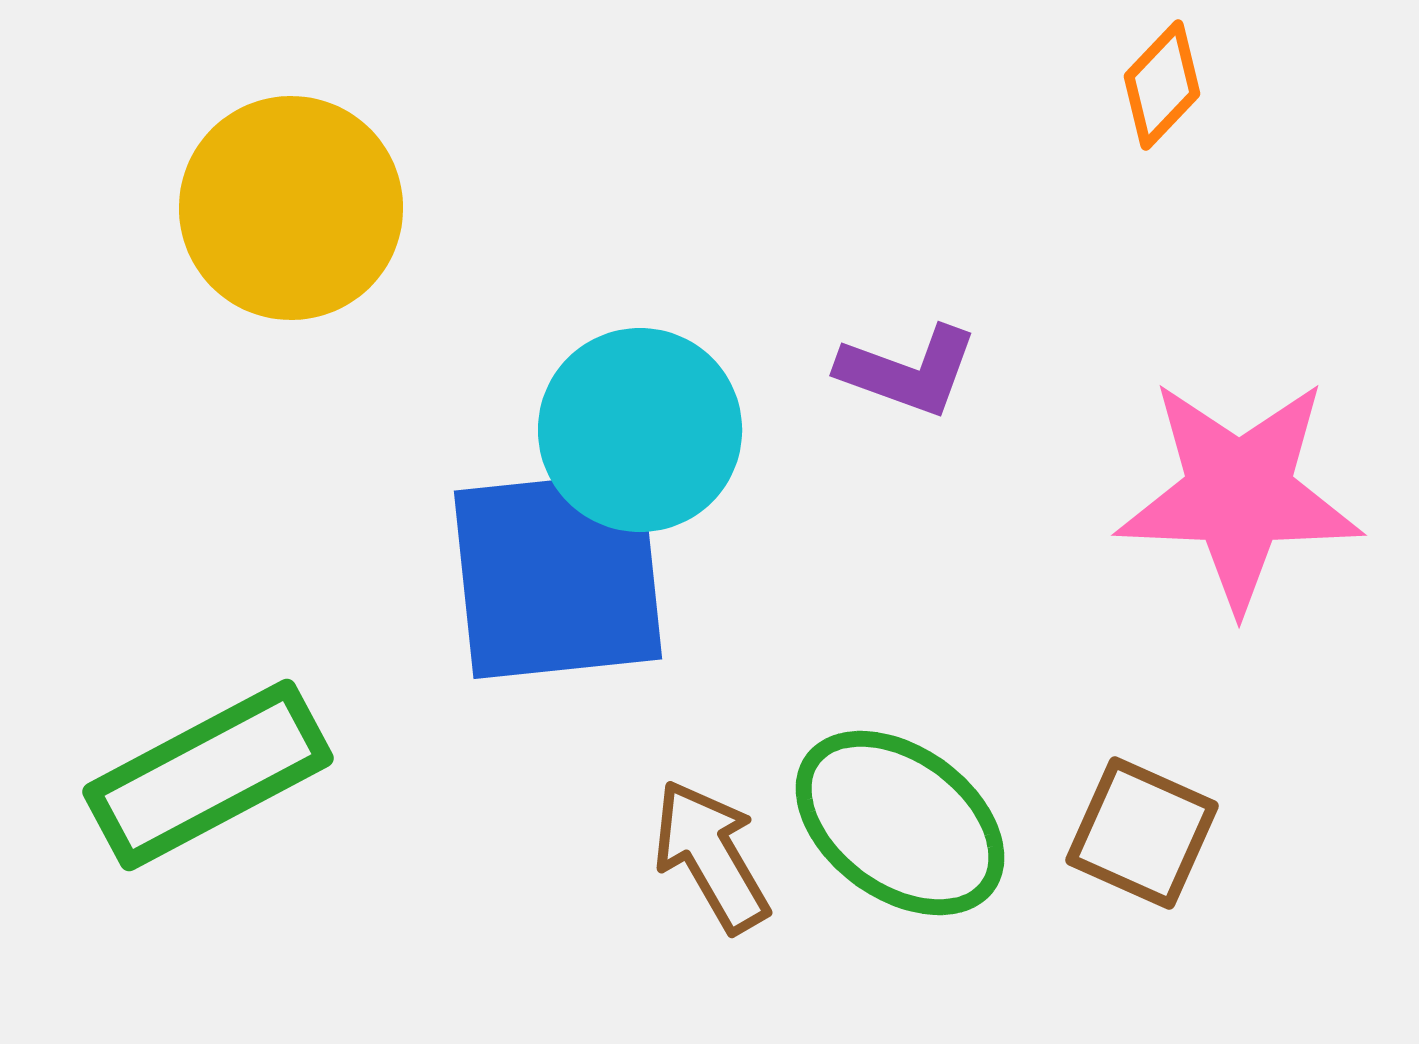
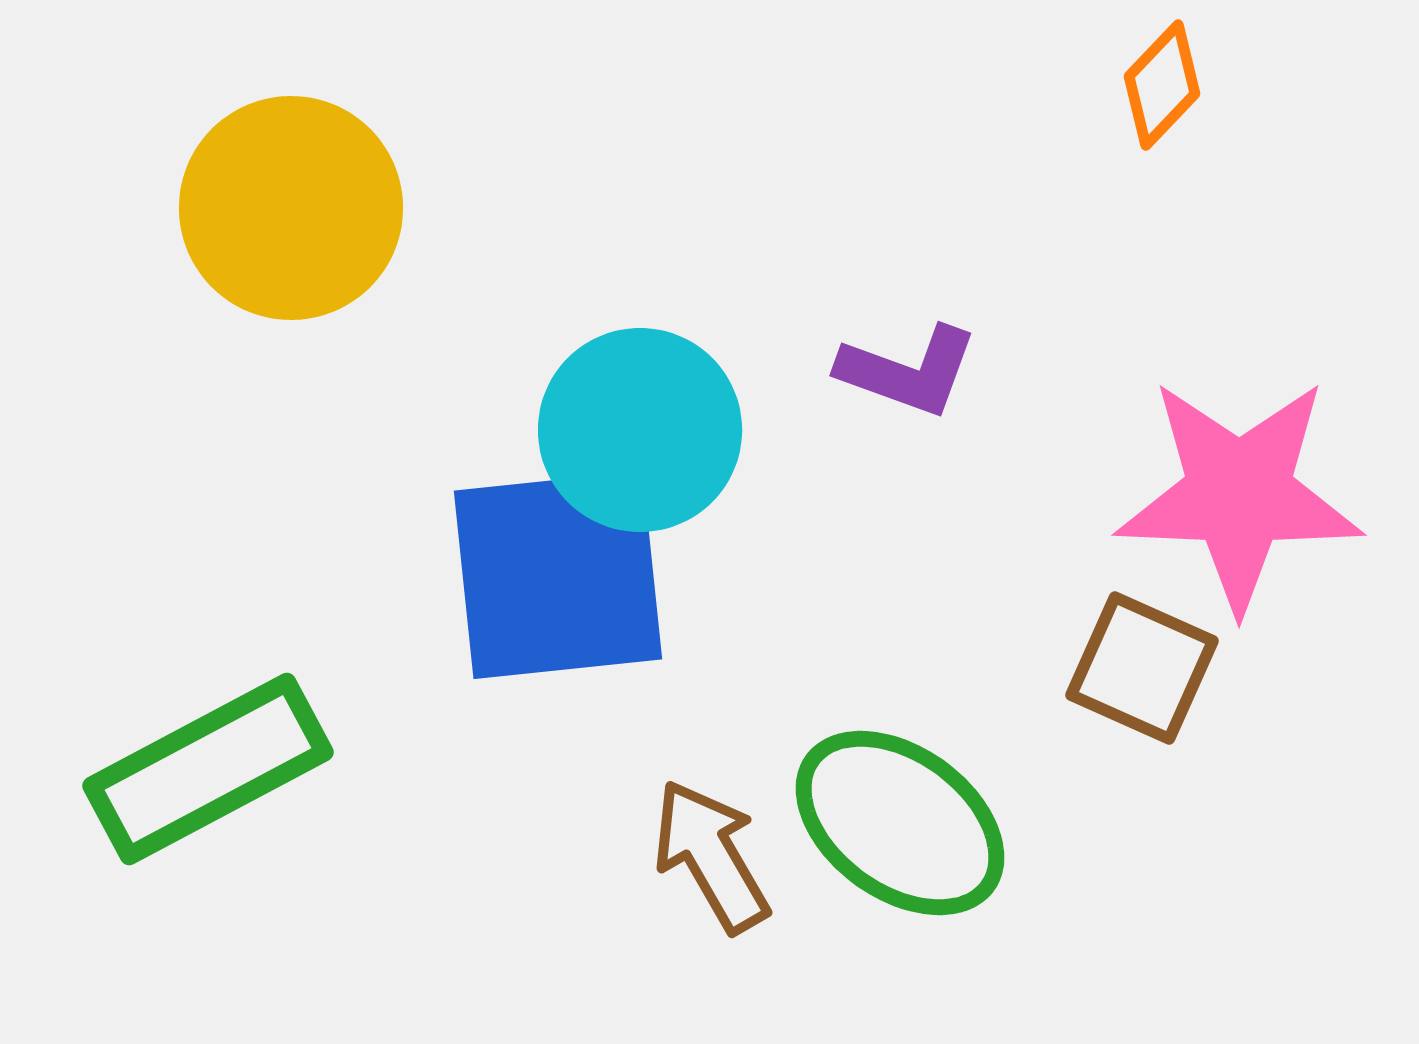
green rectangle: moved 6 px up
brown square: moved 165 px up
